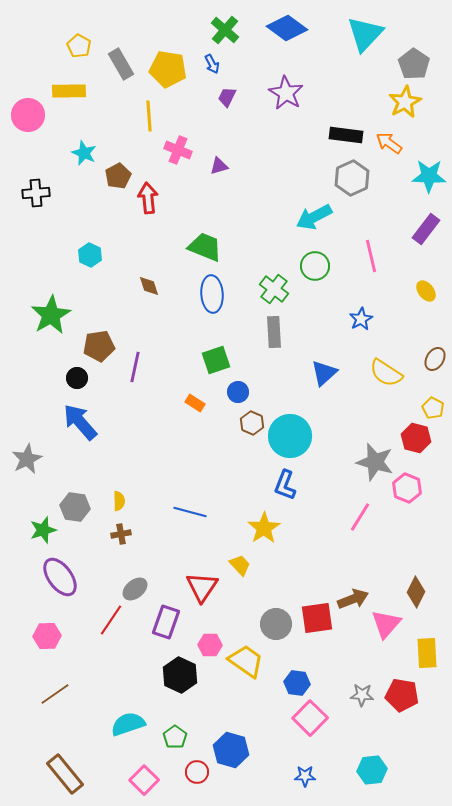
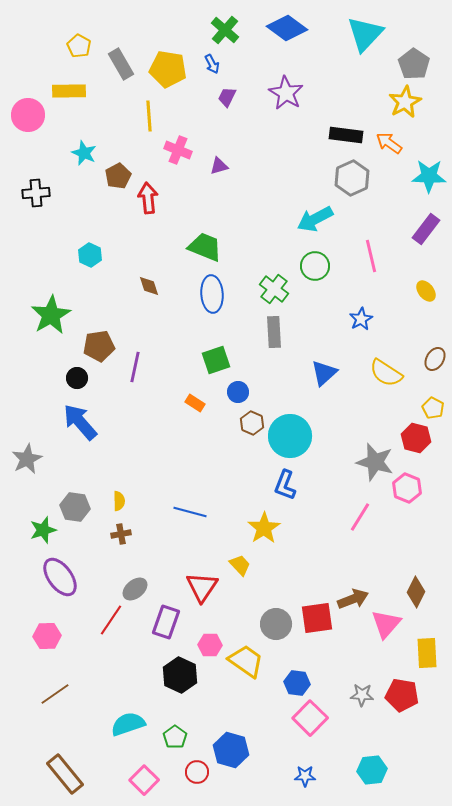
cyan arrow at (314, 217): moved 1 px right, 2 px down
